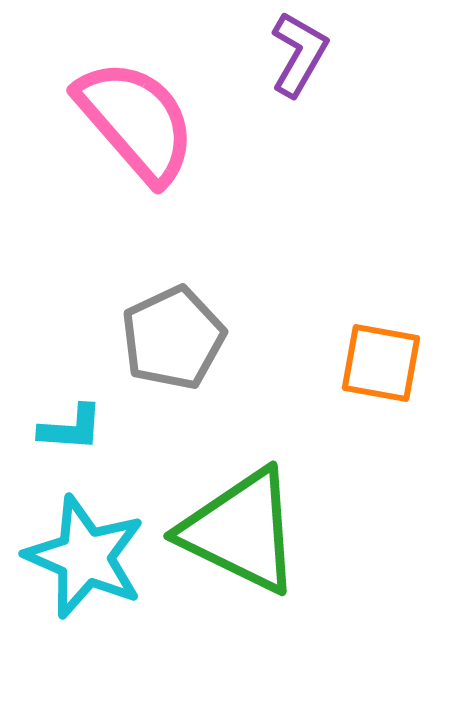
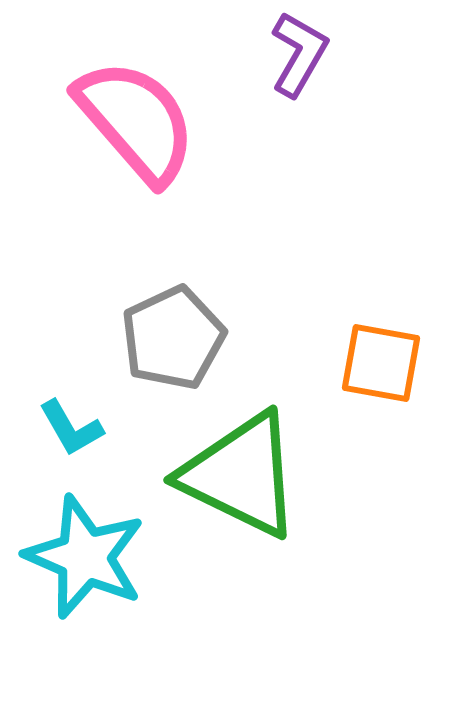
cyan L-shape: rotated 56 degrees clockwise
green triangle: moved 56 px up
